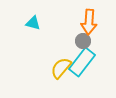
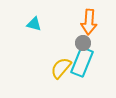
cyan triangle: moved 1 px right, 1 px down
gray circle: moved 2 px down
cyan rectangle: rotated 16 degrees counterclockwise
